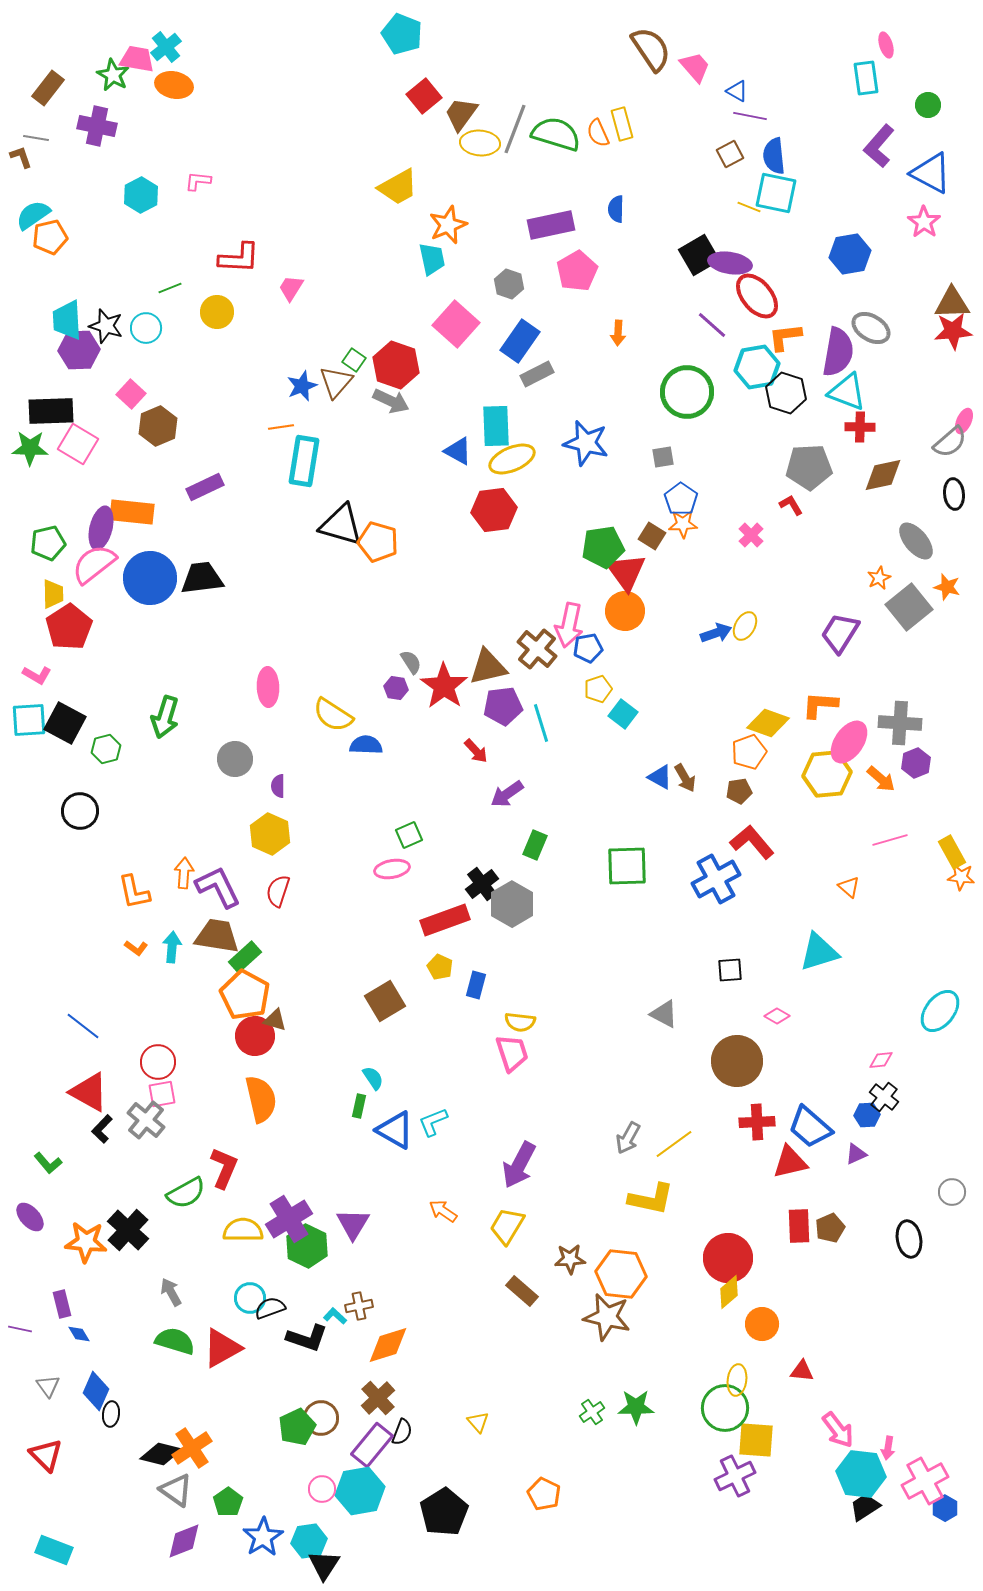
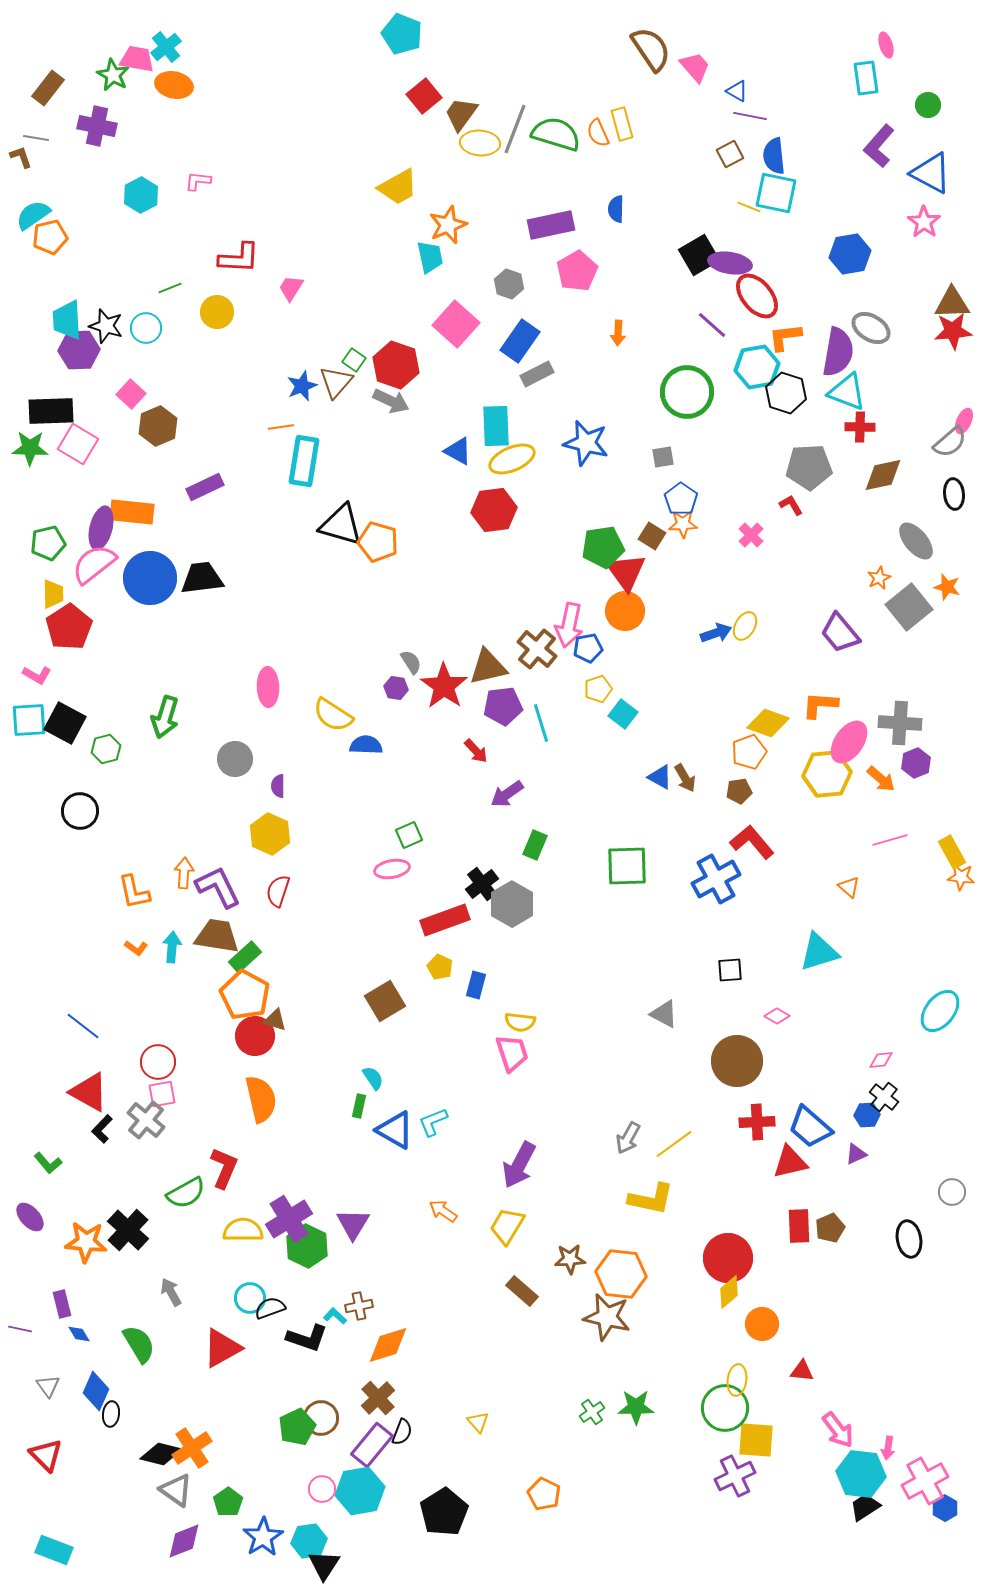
cyan trapezoid at (432, 259): moved 2 px left, 2 px up
purple trapezoid at (840, 633): rotated 72 degrees counterclockwise
green semicircle at (175, 1341): moved 36 px left, 3 px down; rotated 42 degrees clockwise
